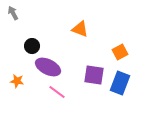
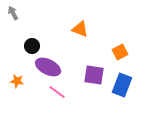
blue rectangle: moved 2 px right, 2 px down
